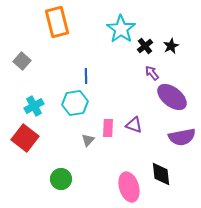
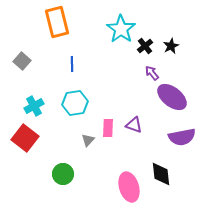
blue line: moved 14 px left, 12 px up
green circle: moved 2 px right, 5 px up
